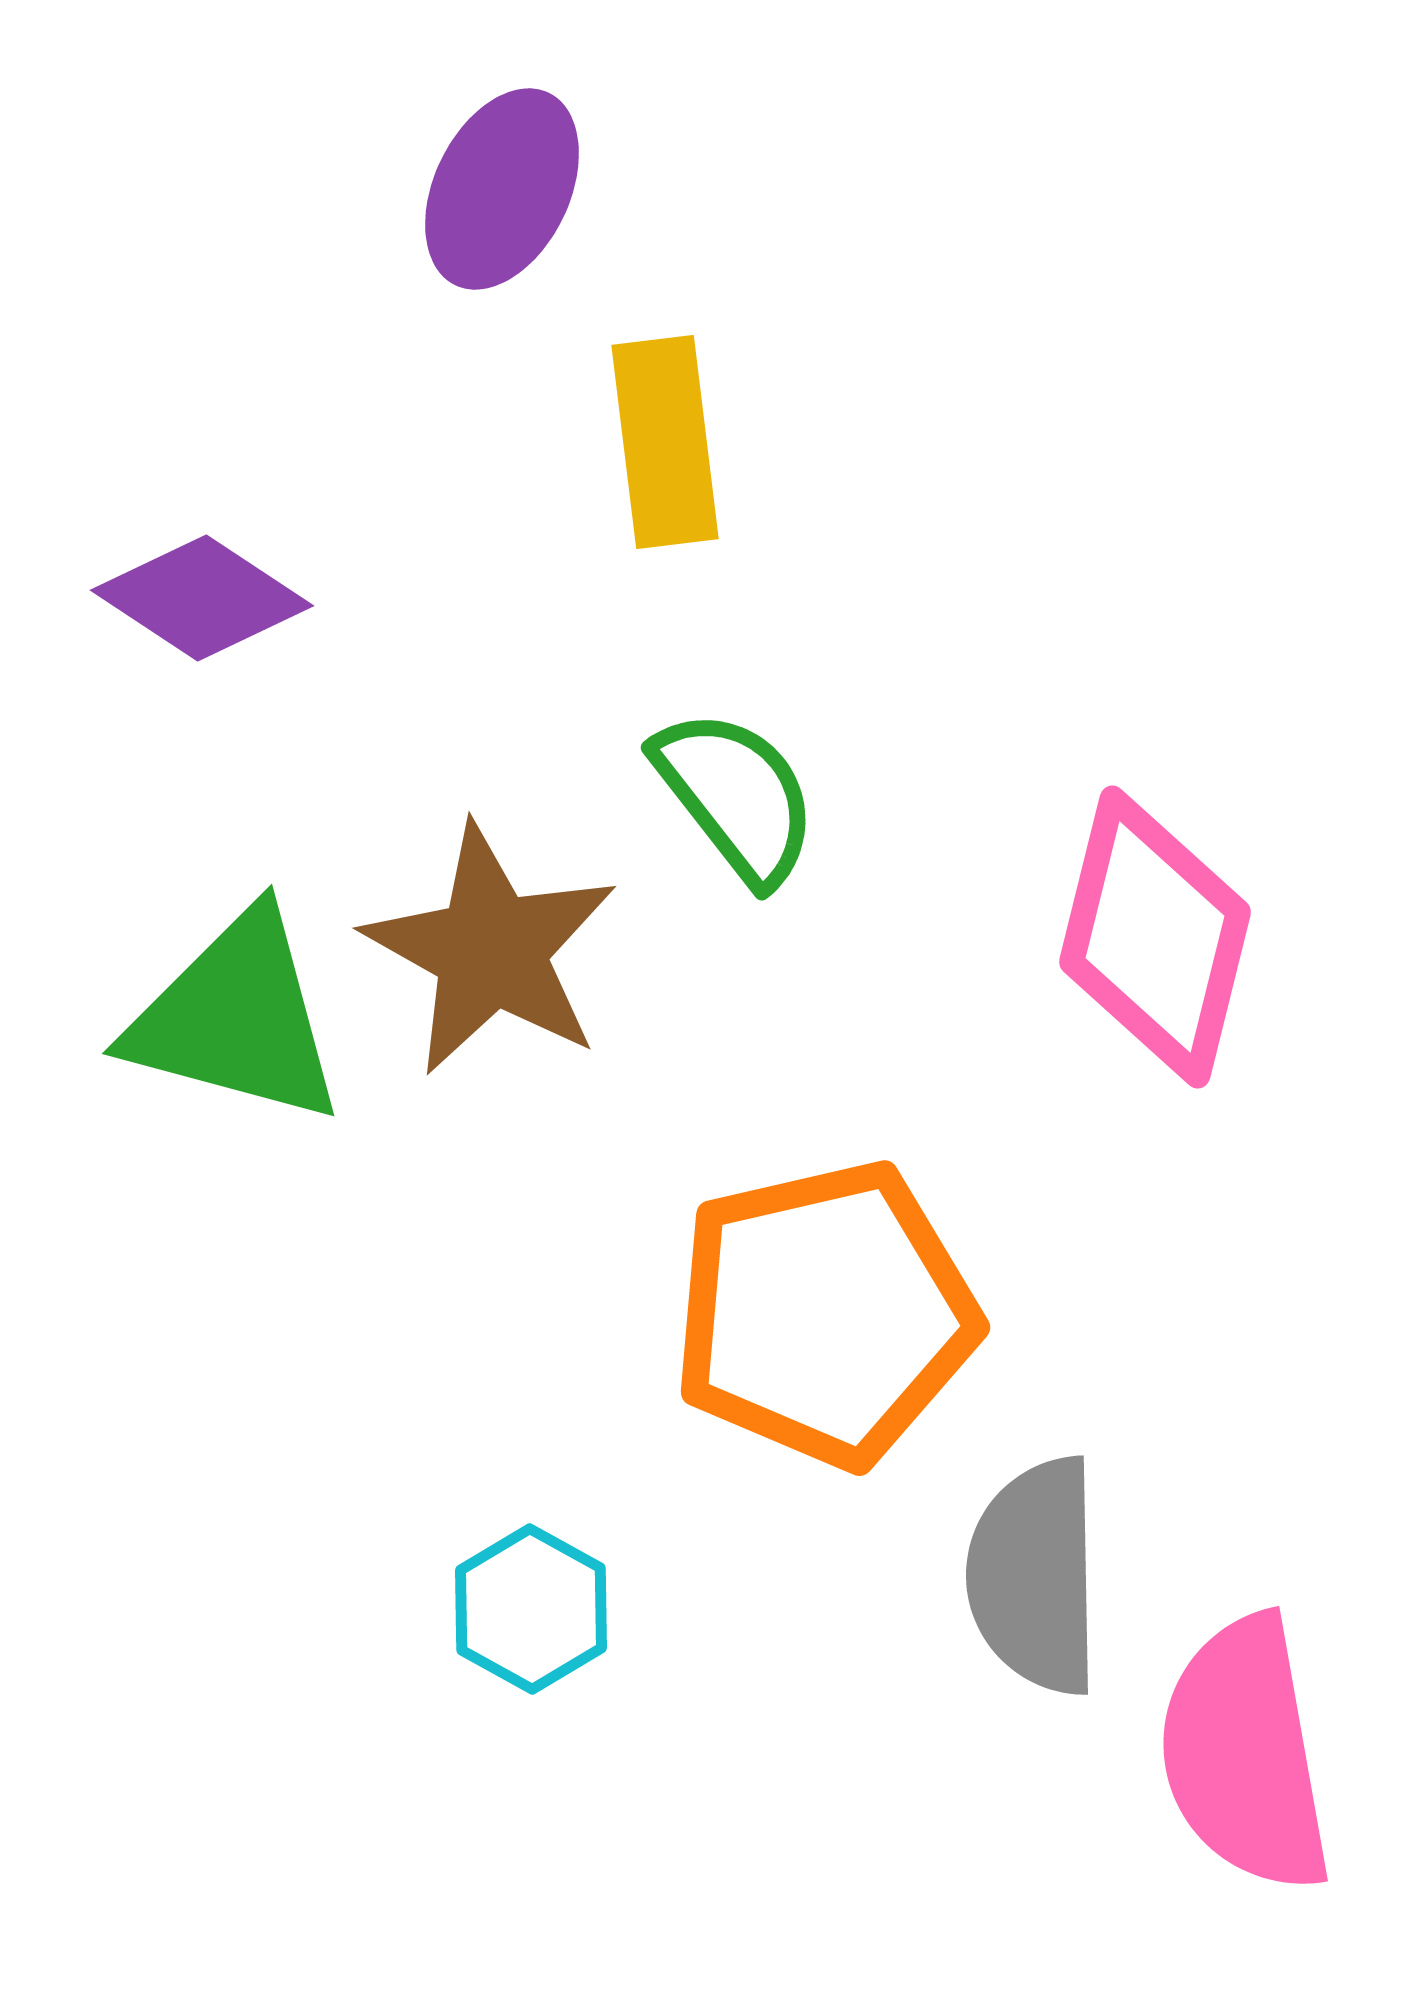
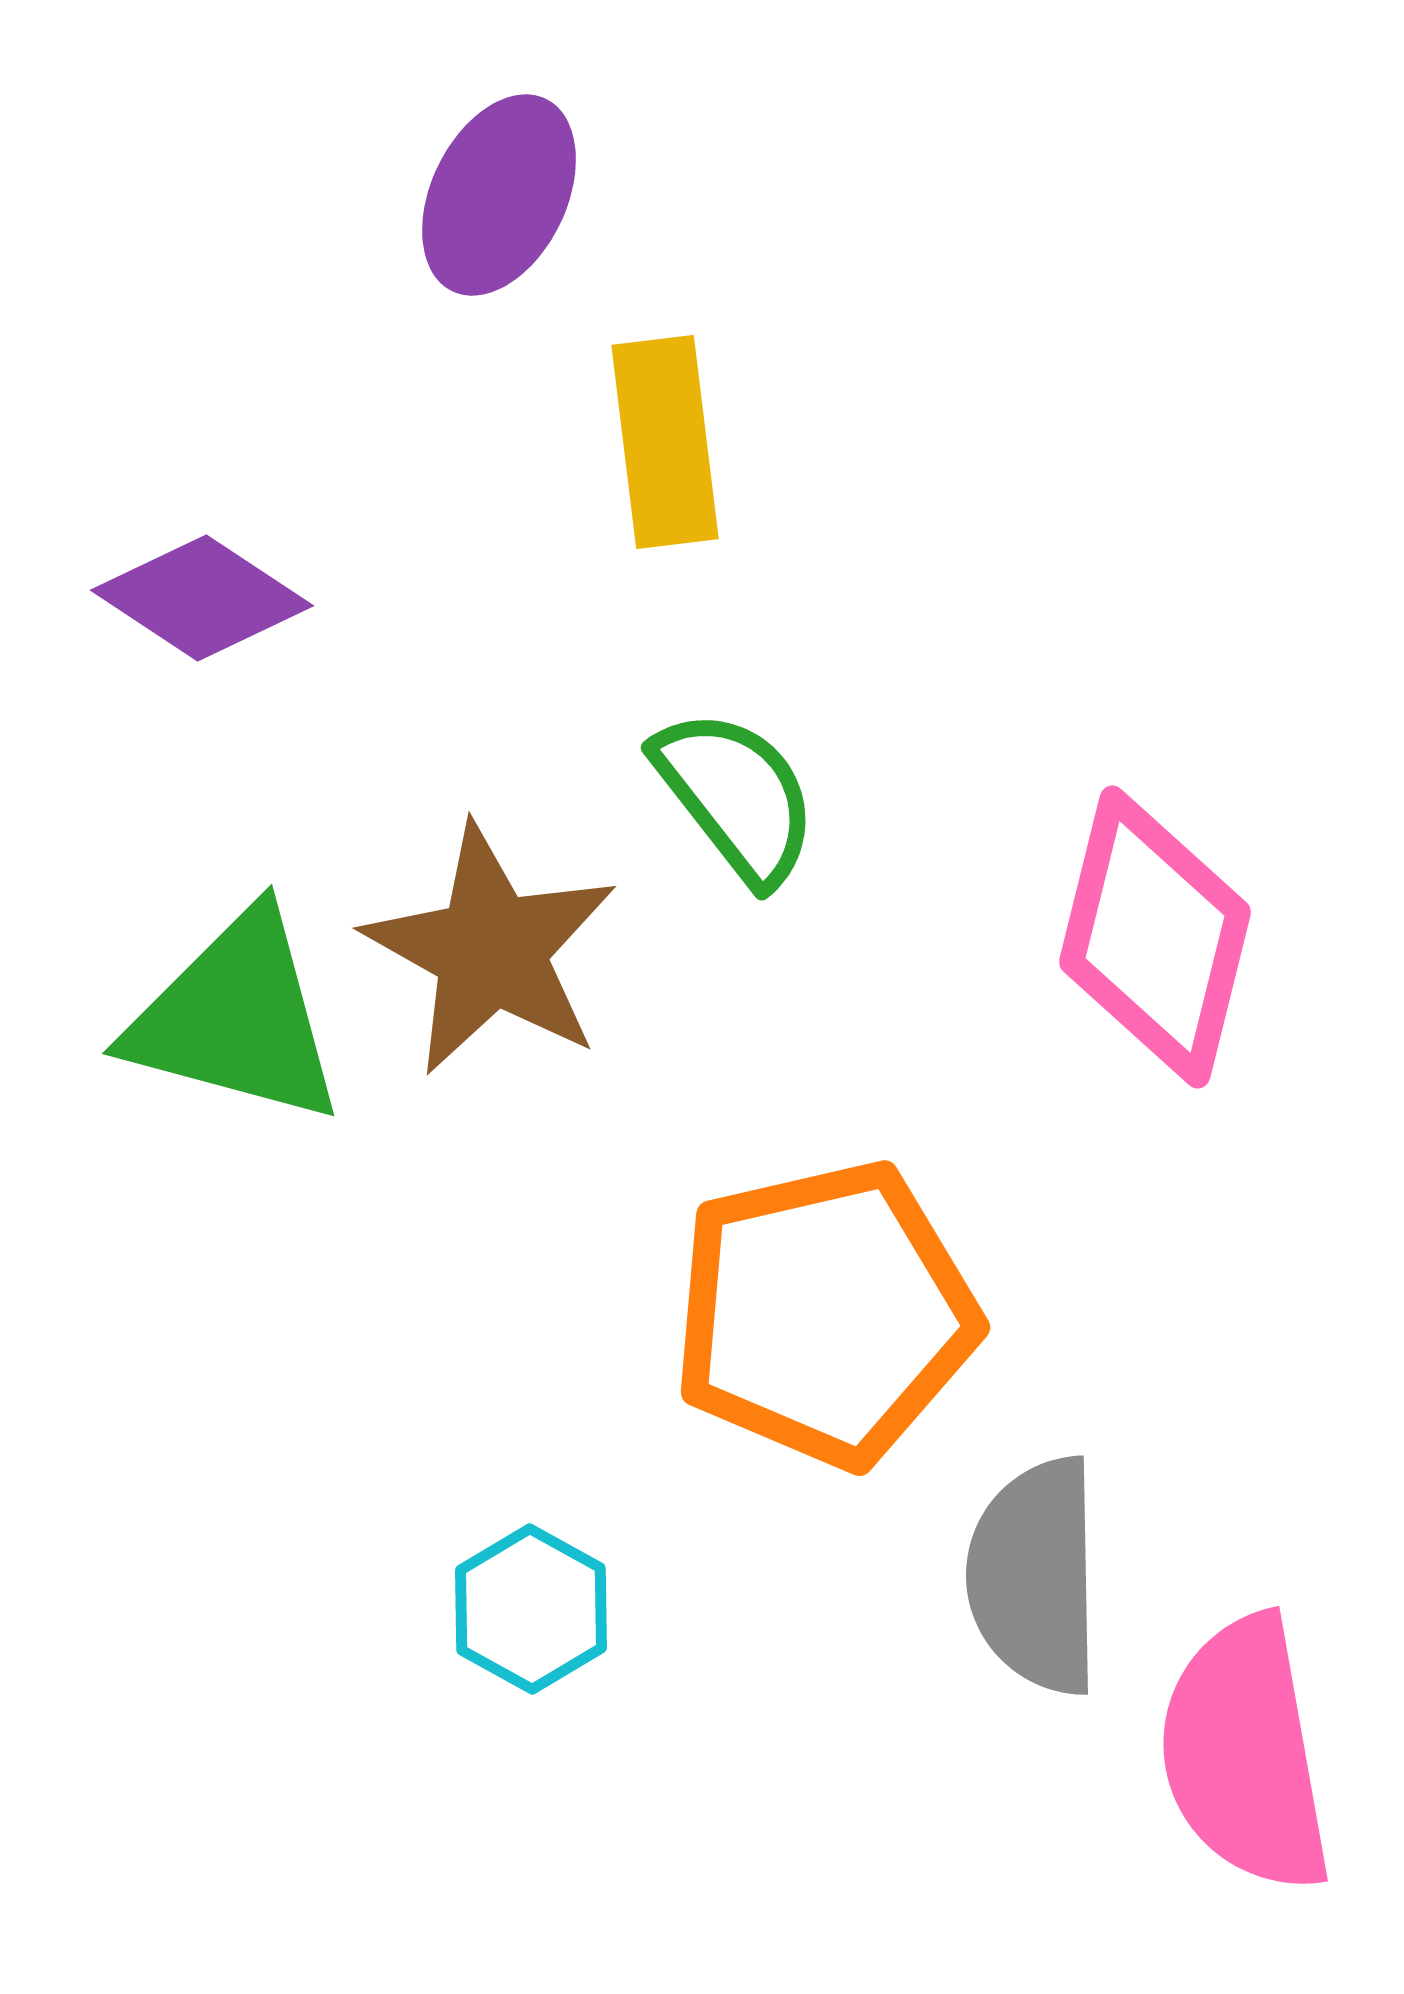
purple ellipse: moved 3 px left, 6 px down
